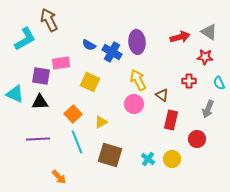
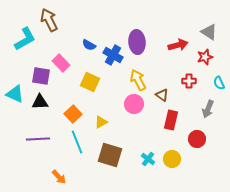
red arrow: moved 2 px left, 8 px down
blue cross: moved 1 px right, 3 px down
red star: rotated 21 degrees counterclockwise
pink rectangle: rotated 54 degrees clockwise
